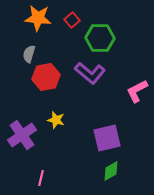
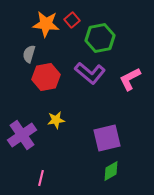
orange star: moved 8 px right, 6 px down
green hexagon: rotated 12 degrees counterclockwise
pink L-shape: moved 7 px left, 12 px up
yellow star: rotated 24 degrees counterclockwise
